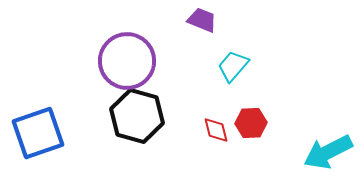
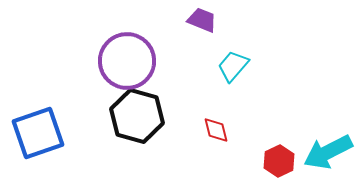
red hexagon: moved 28 px right, 38 px down; rotated 24 degrees counterclockwise
